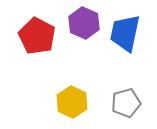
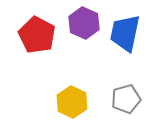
red pentagon: moved 1 px up
gray pentagon: moved 4 px up
